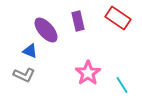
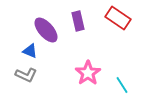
gray L-shape: moved 2 px right
